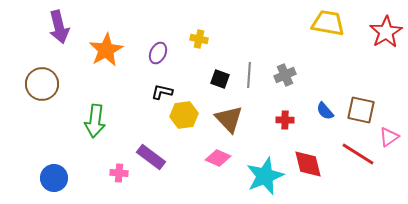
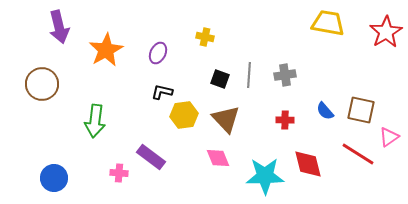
yellow cross: moved 6 px right, 2 px up
gray cross: rotated 15 degrees clockwise
brown triangle: moved 3 px left
pink diamond: rotated 45 degrees clockwise
cyan star: rotated 21 degrees clockwise
